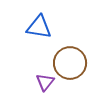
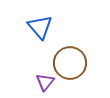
blue triangle: moved 1 px right; rotated 40 degrees clockwise
